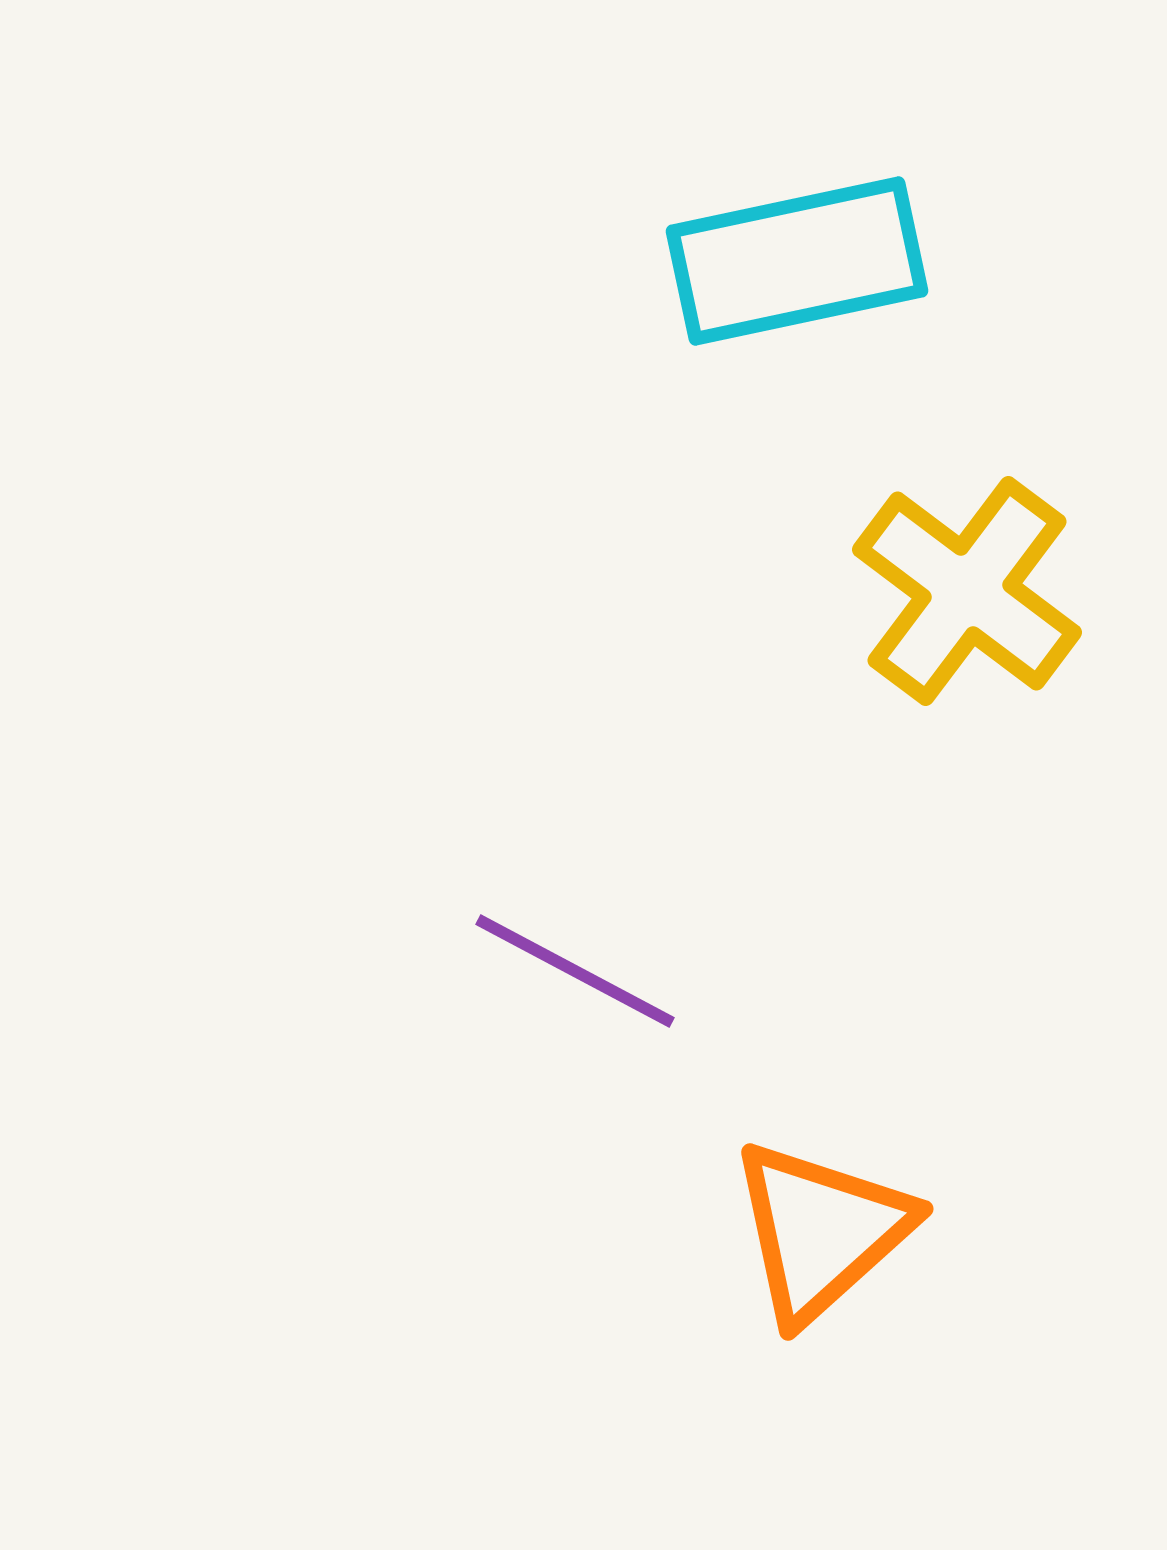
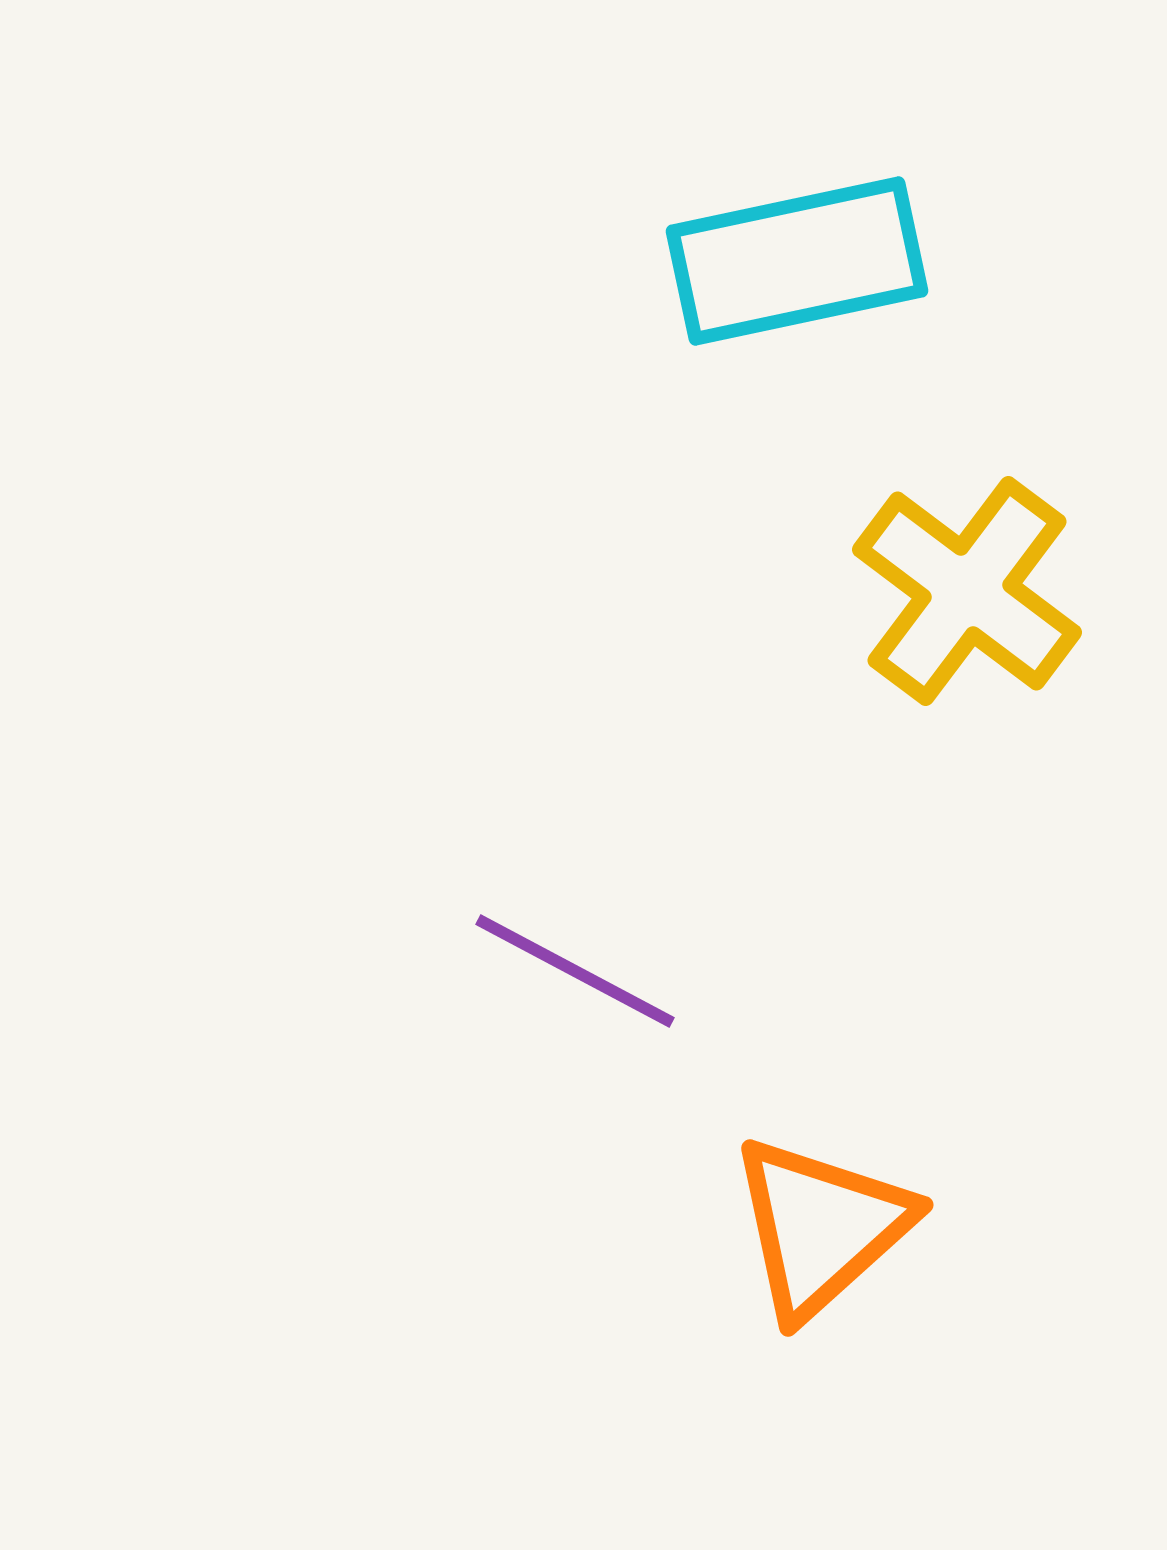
orange triangle: moved 4 px up
